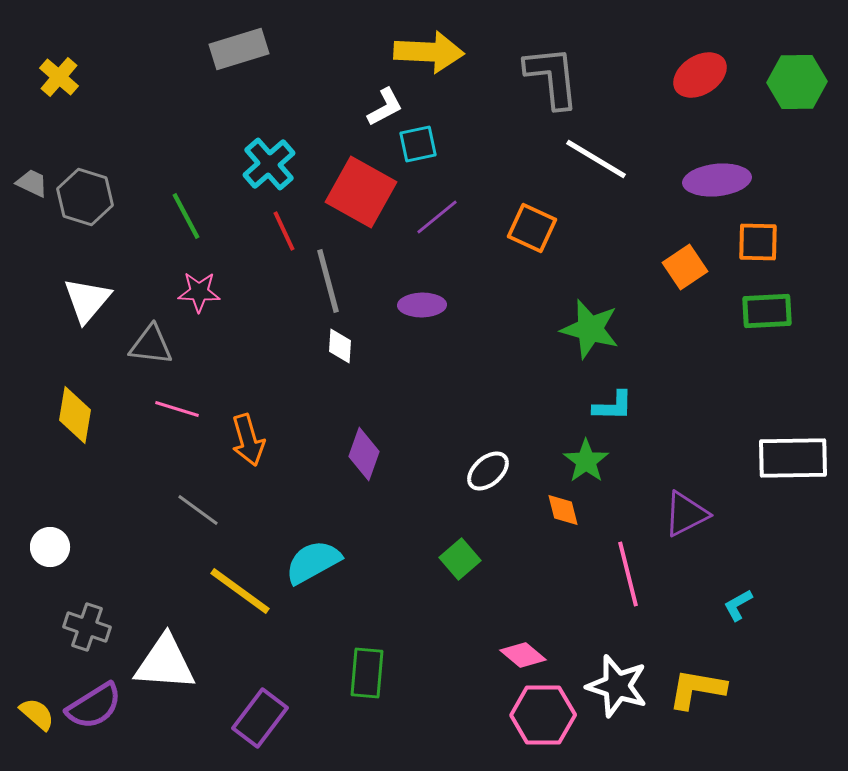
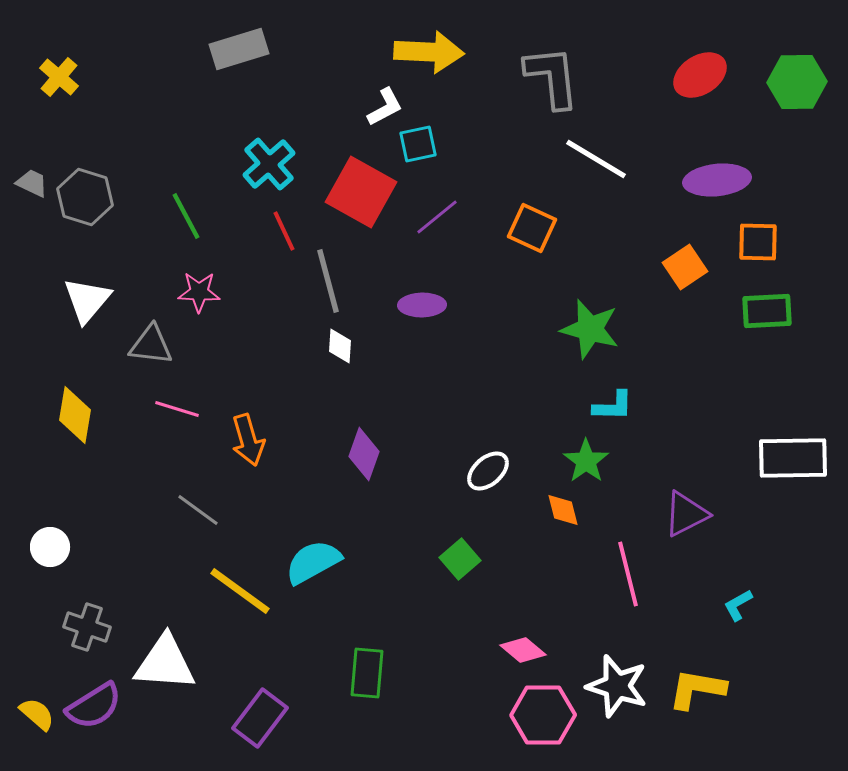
pink diamond at (523, 655): moved 5 px up
